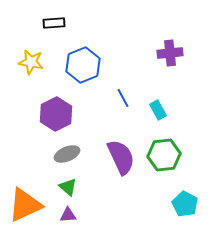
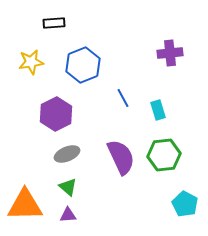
yellow star: rotated 20 degrees counterclockwise
cyan rectangle: rotated 12 degrees clockwise
orange triangle: rotated 24 degrees clockwise
